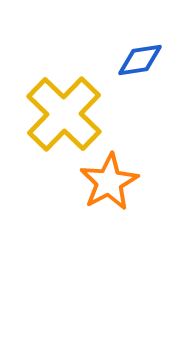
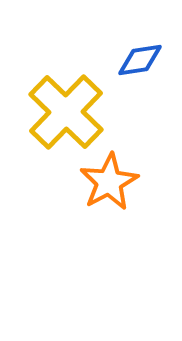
yellow cross: moved 2 px right, 2 px up
